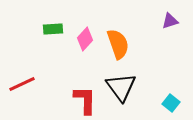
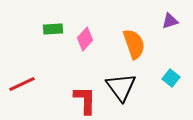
orange semicircle: moved 16 px right
cyan square: moved 25 px up
